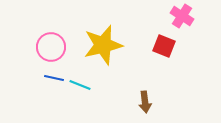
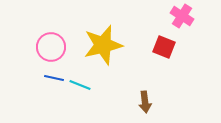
red square: moved 1 px down
